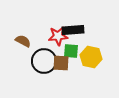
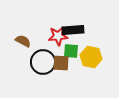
black circle: moved 1 px left, 1 px down
